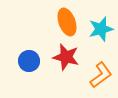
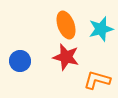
orange ellipse: moved 1 px left, 3 px down
blue circle: moved 9 px left
orange L-shape: moved 4 px left, 5 px down; rotated 128 degrees counterclockwise
